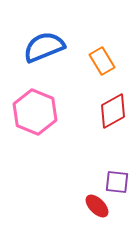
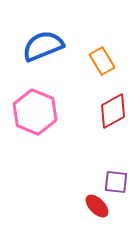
blue semicircle: moved 1 px left, 1 px up
purple square: moved 1 px left
